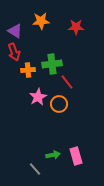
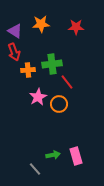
orange star: moved 3 px down
